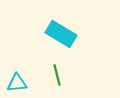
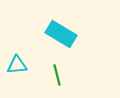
cyan triangle: moved 18 px up
